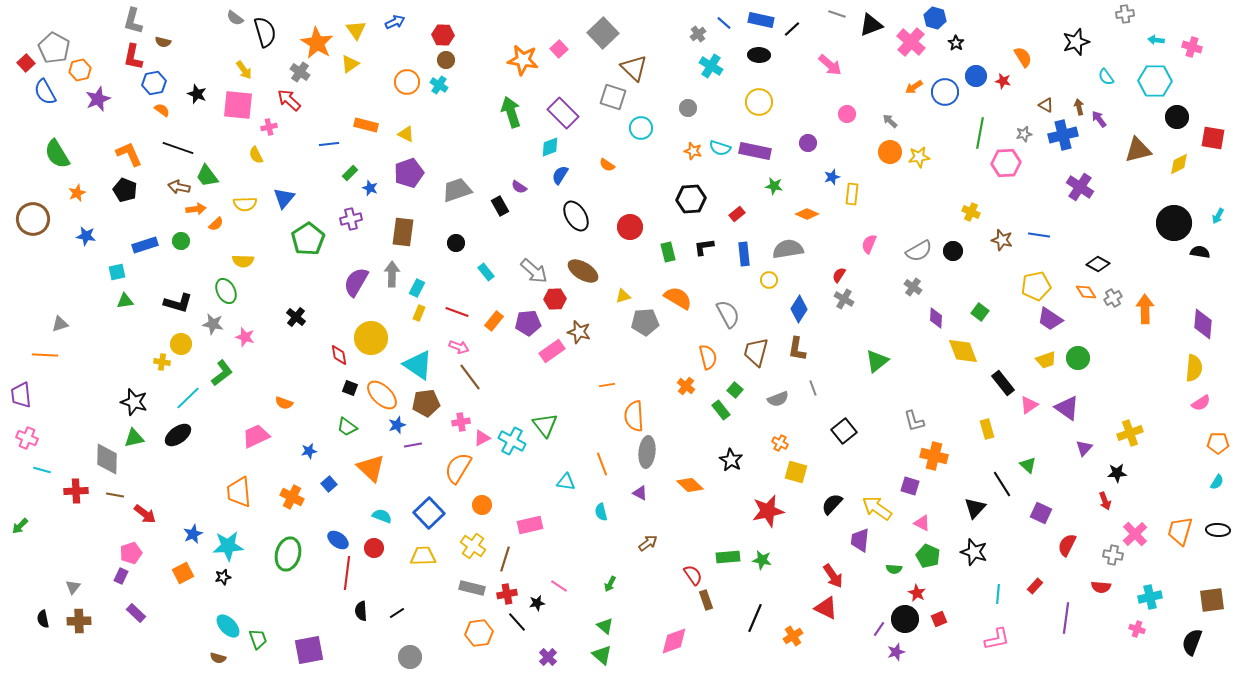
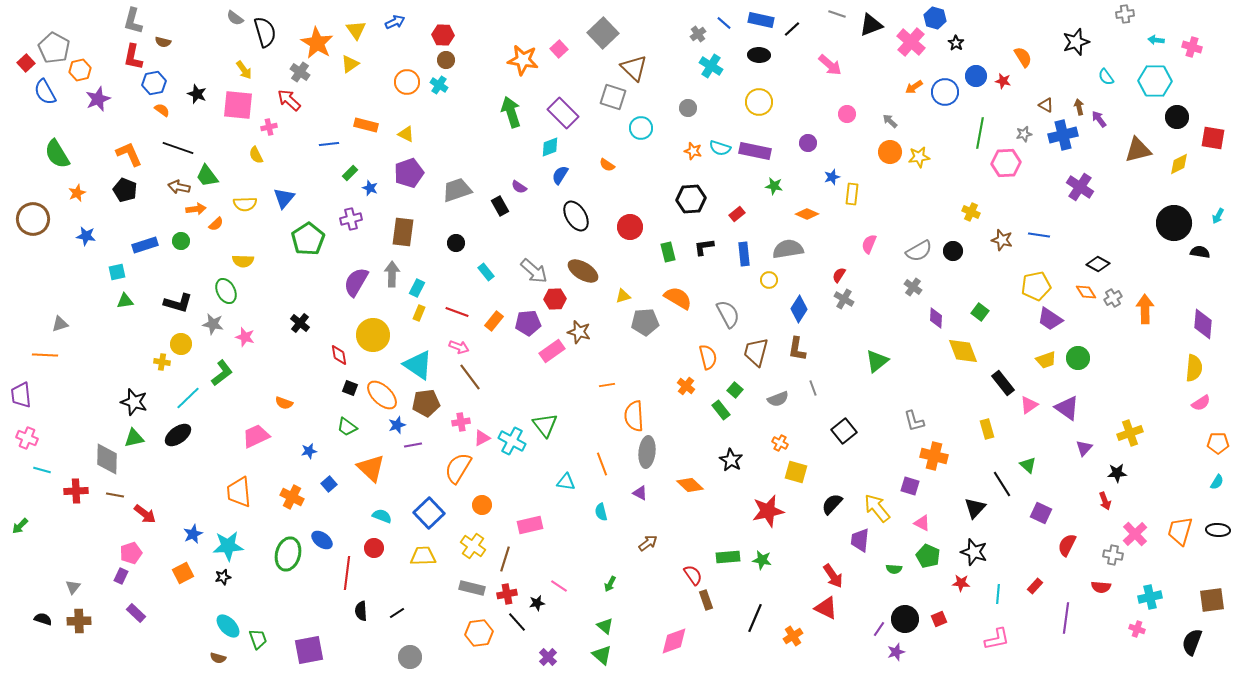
black cross at (296, 317): moved 4 px right, 6 px down
yellow circle at (371, 338): moved 2 px right, 3 px up
yellow arrow at (877, 508): rotated 16 degrees clockwise
blue ellipse at (338, 540): moved 16 px left
red star at (917, 593): moved 44 px right, 10 px up; rotated 24 degrees counterclockwise
black semicircle at (43, 619): rotated 120 degrees clockwise
